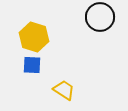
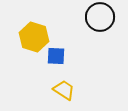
blue square: moved 24 px right, 9 px up
